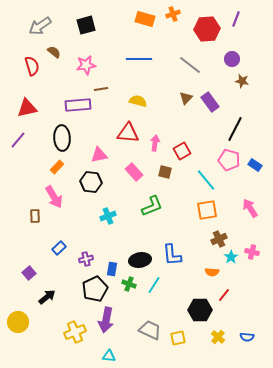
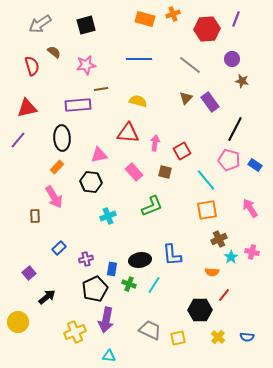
gray arrow at (40, 26): moved 2 px up
